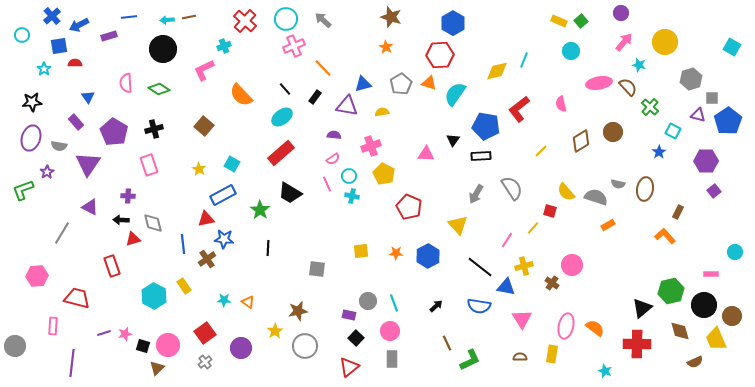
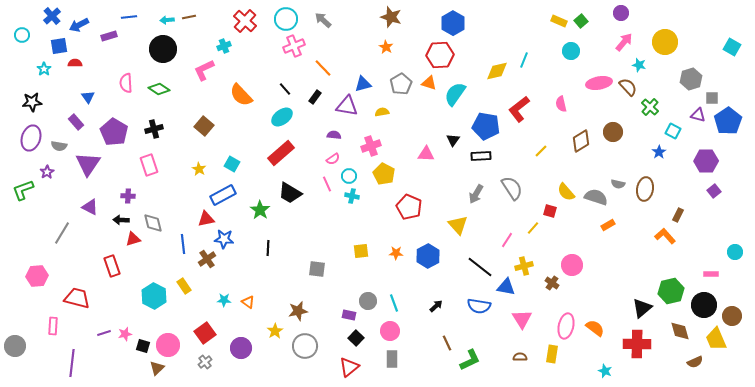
brown rectangle at (678, 212): moved 3 px down
